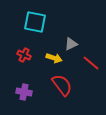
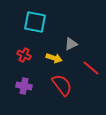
red line: moved 5 px down
purple cross: moved 6 px up
